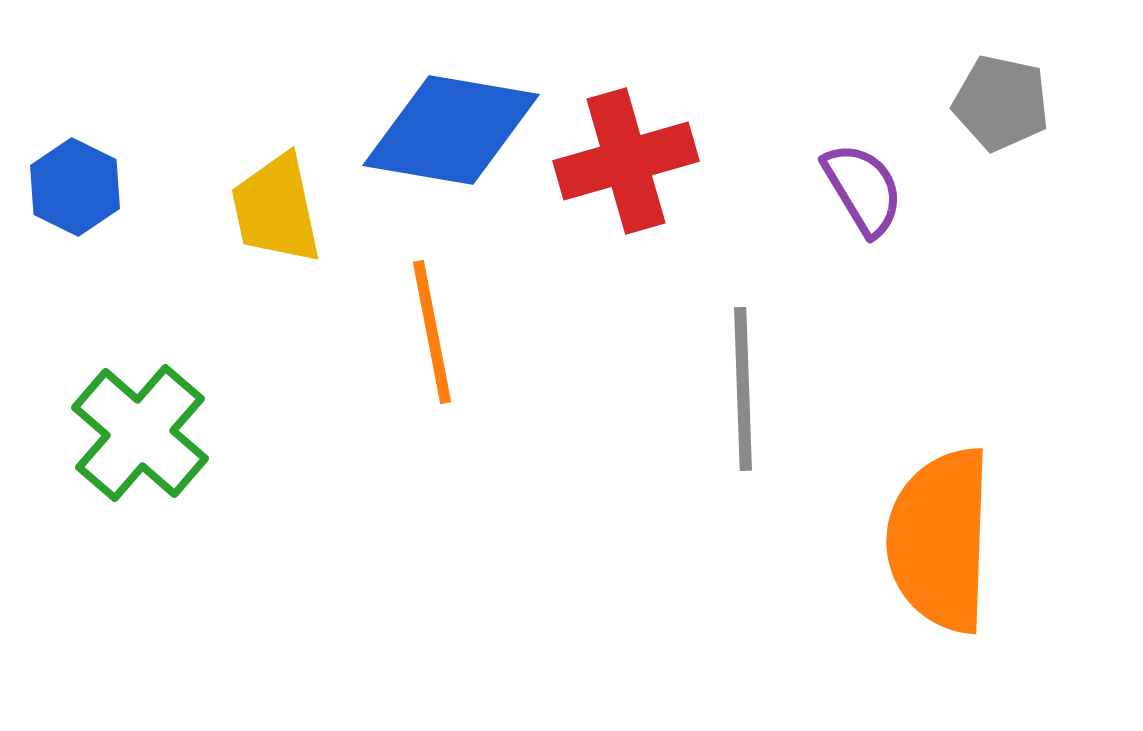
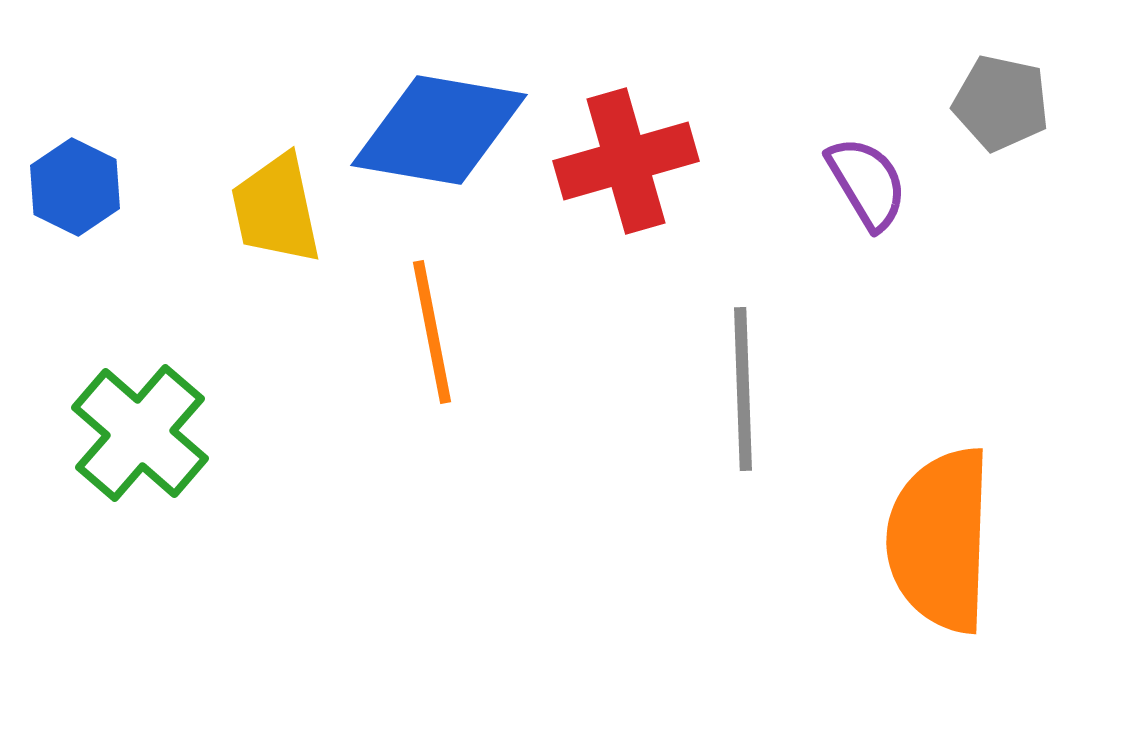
blue diamond: moved 12 px left
purple semicircle: moved 4 px right, 6 px up
